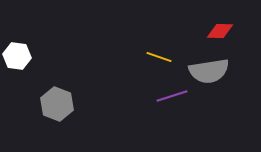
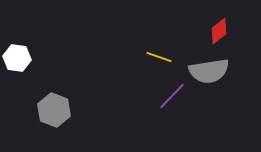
red diamond: moved 1 px left; rotated 40 degrees counterclockwise
white hexagon: moved 2 px down
purple line: rotated 28 degrees counterclockwise
gray hexagon: moved 3 px left, 6 px down
